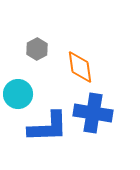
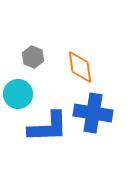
gray hexagon: moved 4 px left, 8 px down; rotated 10 degrees counterclockwise
